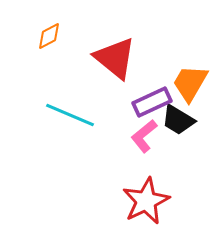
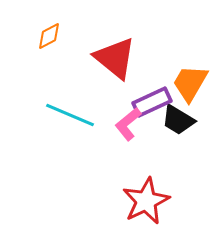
pink L-shape: moved 16 px left, 12 px up
